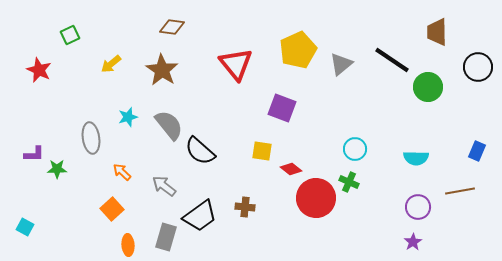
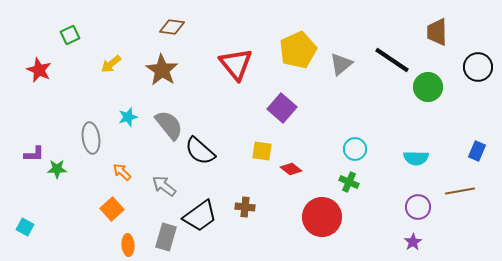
purple square: rotated 20 degrees clockwise
red circle: moved 6 px right, 19 px down
